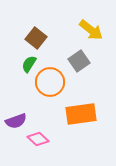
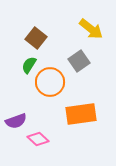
yellow arrow: moved 1 px up
green semicircle: moved 1 px down
